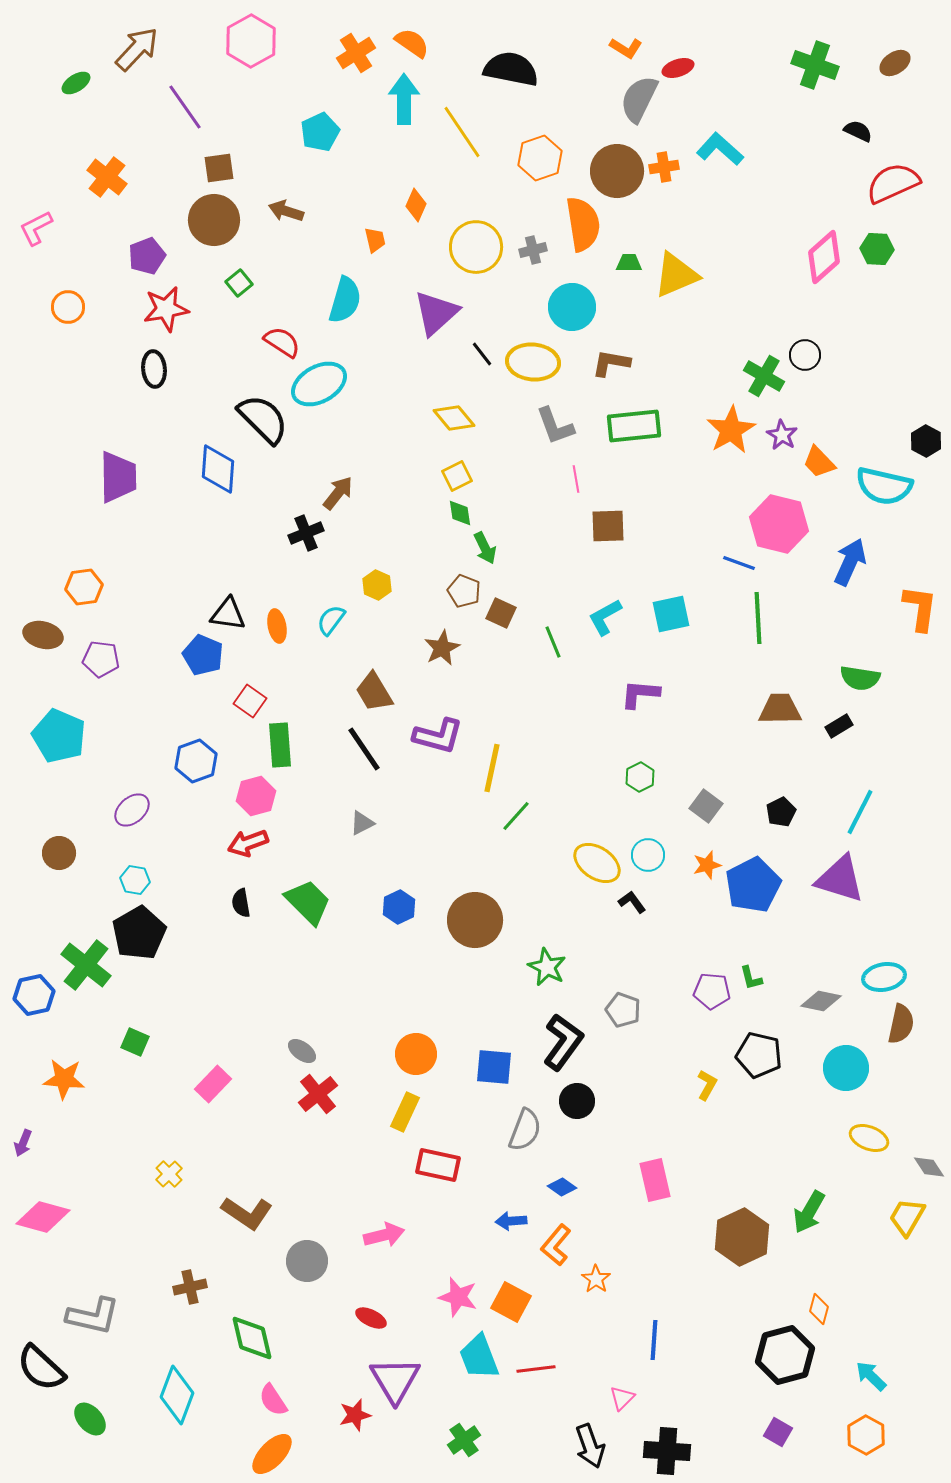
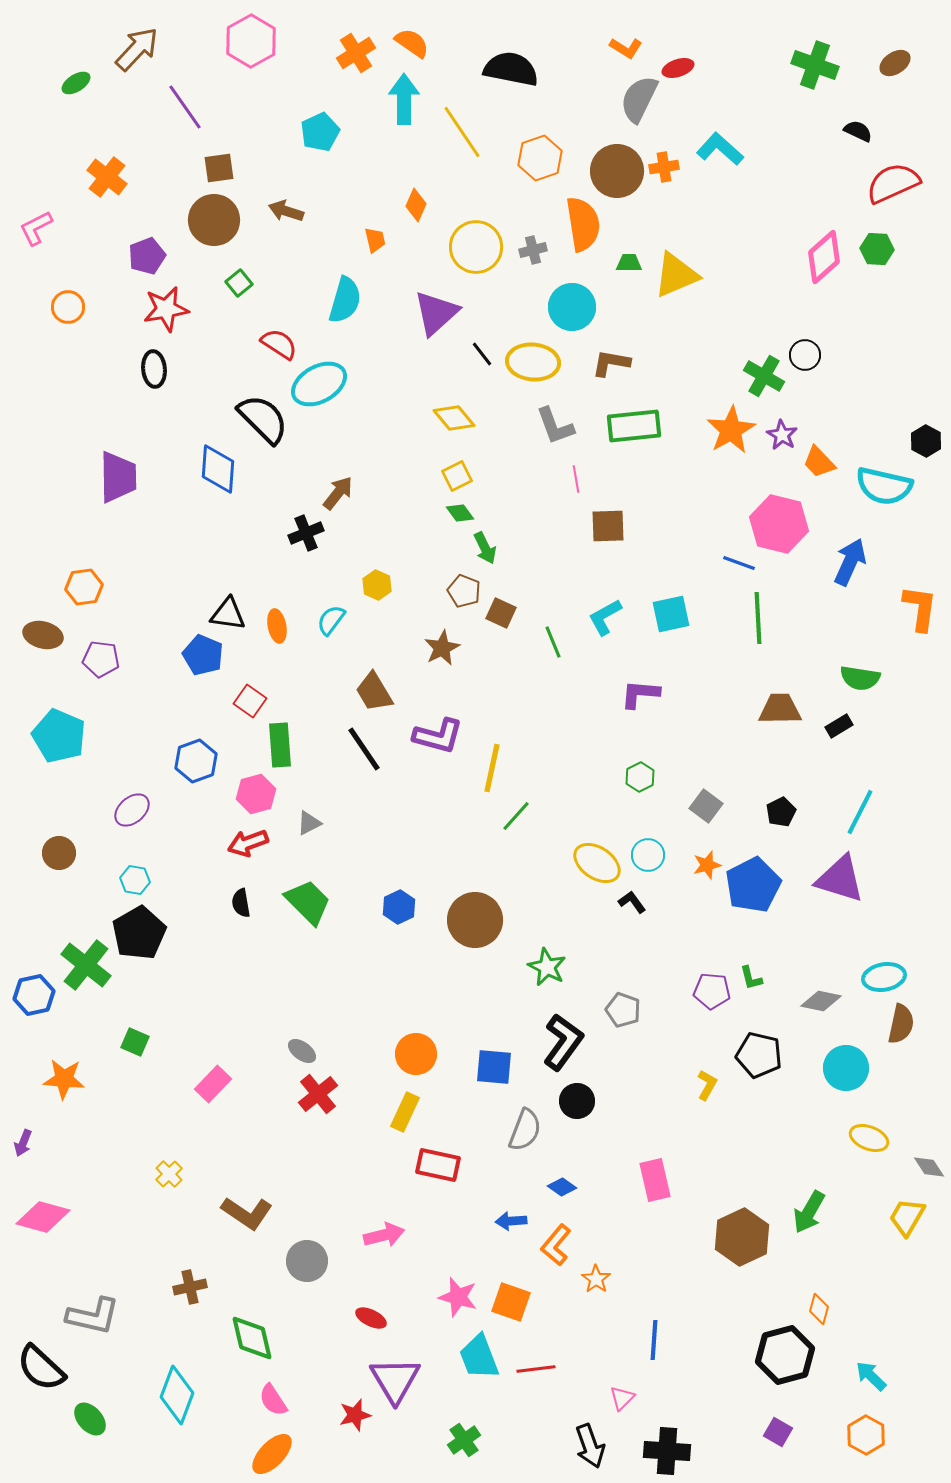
red semicircle at (282, 342): moved 3 px left, 2 px down
green diamond at (460, 513): rotated 28 degrees counterclockwise
pink hexagon at (256, 796): moved 2 px up
gray triangle at (362, 823): moved 53 px left
orange square at (511, 1302): rotated 9 degrees counterclockwise
